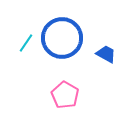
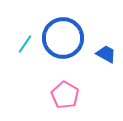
blue circle: moved 1 px right
cyan line: moved 1 px left, 1 px down
